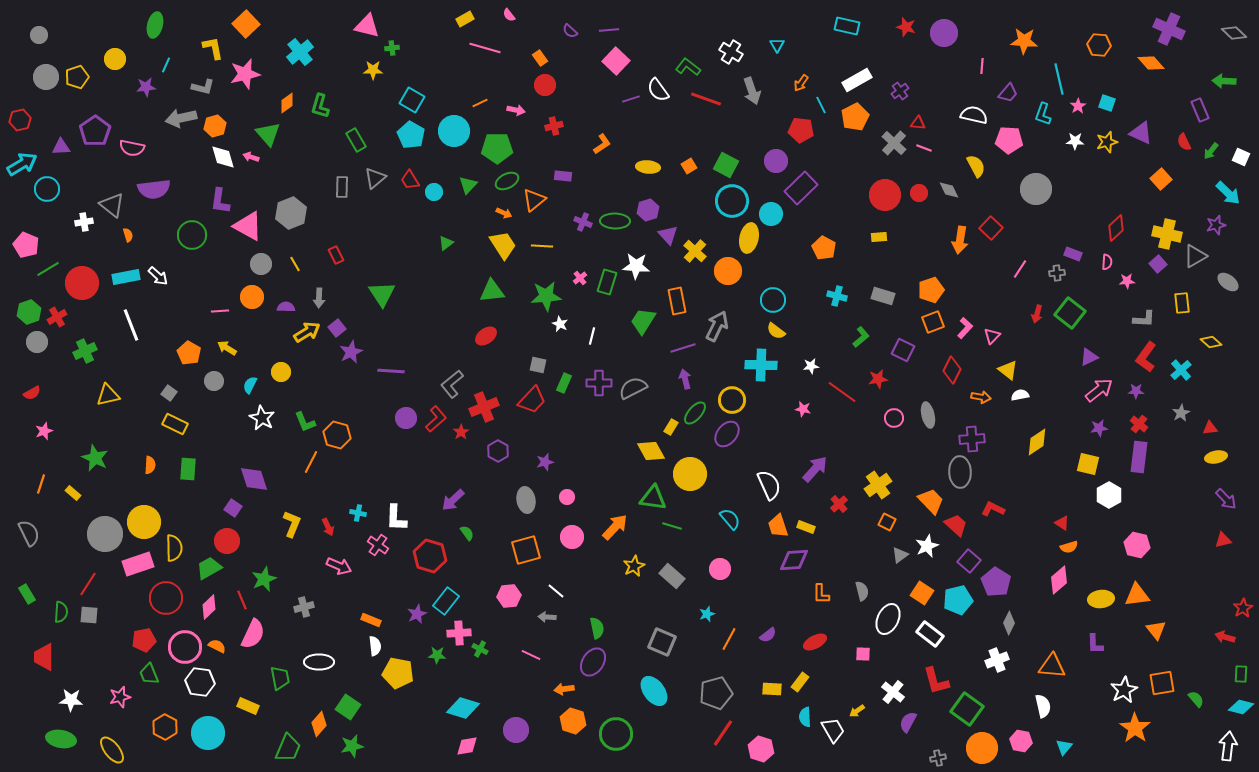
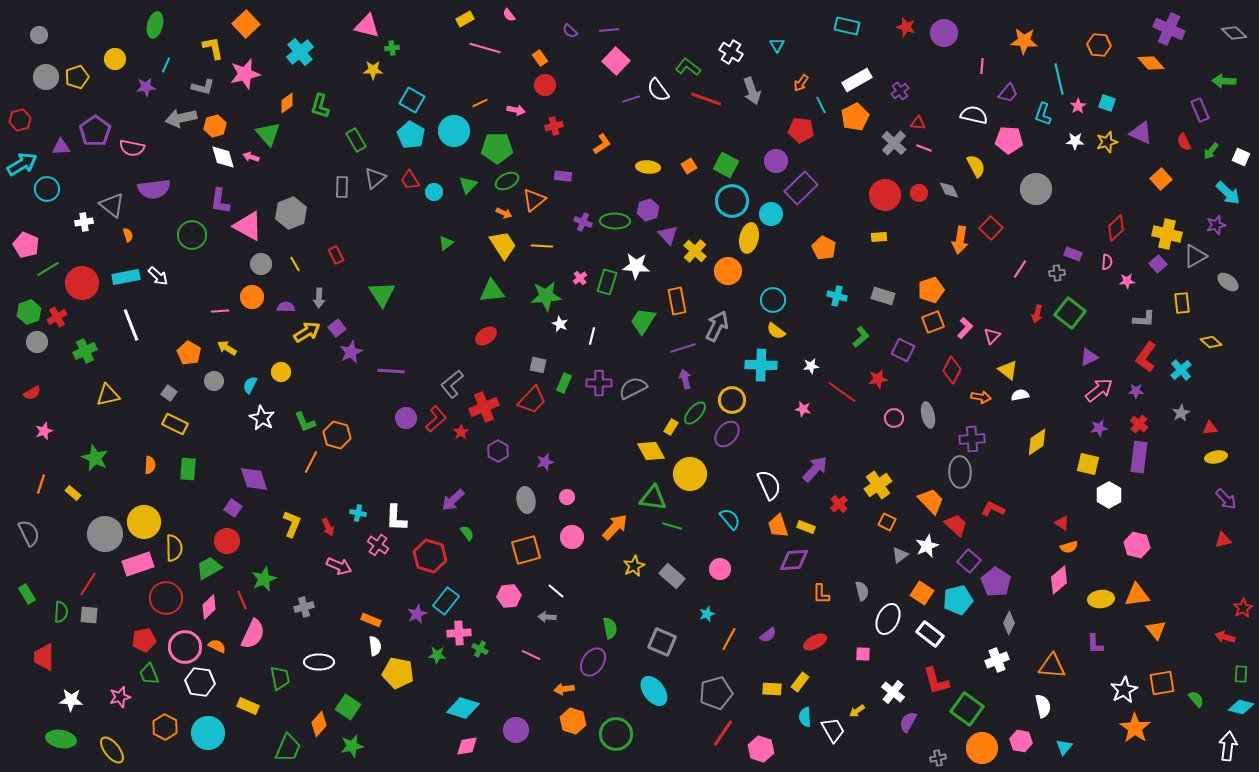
green semicircle at (597, 628): moved 13 px right
